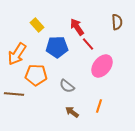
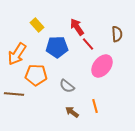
brown semicircle: moved 12 px down
orange line: moved 4 px left; rotated 32 degrees counterclockwise
